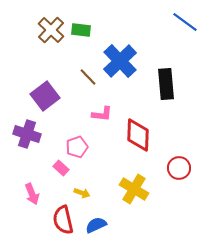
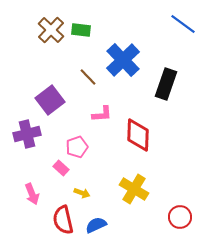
blue line: moved 2 px left, 2 px down
blue cross: moved 3 px right, 1 px up
black rectangle: rotated 24 degrees clockwise
purple square: moved 5 px right, 4 px down
pink L-shape: rotated 10 degrees counterclockwise
purple cross: rotated 32 degrees counterclockwise
red circle: moved 1 px right, 49 px down
